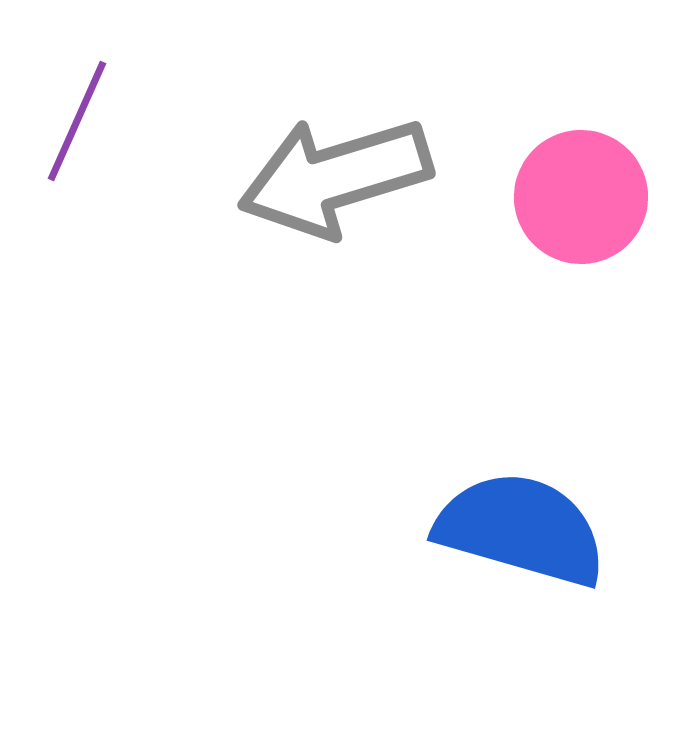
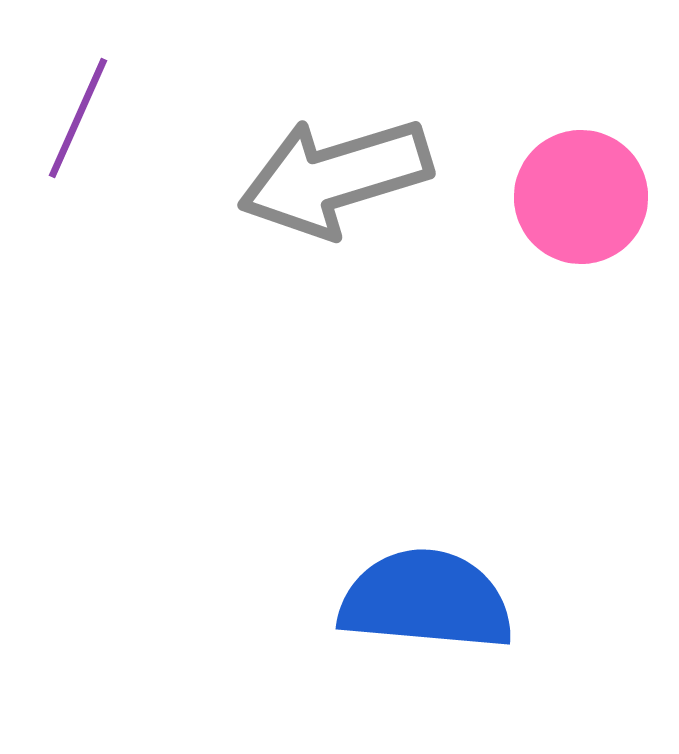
purple line: moved 1 px right, 3 px up
blue semicircle: moved 95 px left, 71 px down; rotated 11 degrees counterclockwise
